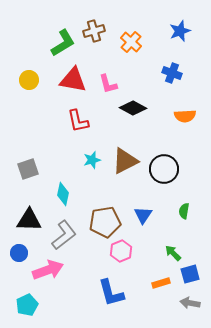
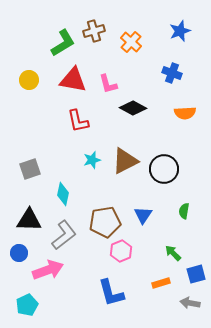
orange semicircle: moved 3 px up
gray square: moved 2 px right
blue square: moved 6 px right
